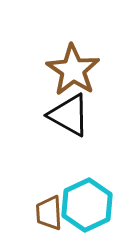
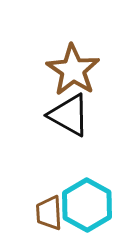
cyan hexagon: rotated 6 degrees counterclockwise
